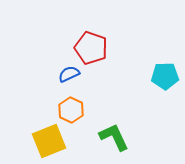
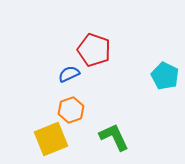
red pentagon: moved 3 px right, 2 px down
cyan pentagon: rotated 28 degrees clockwise
orange hexagon: rotated 15 degrees clockwise
yellow square: moved 2 px right, 2 px up
